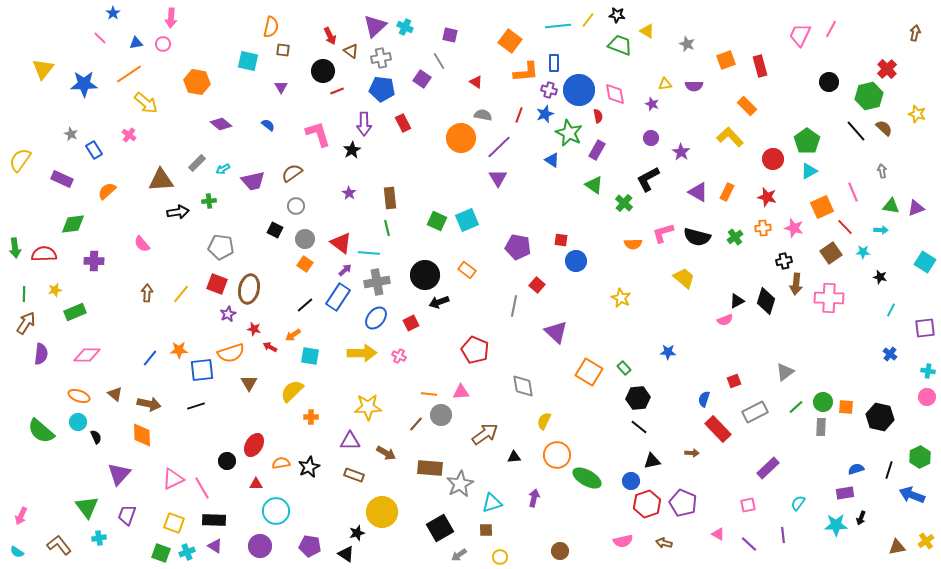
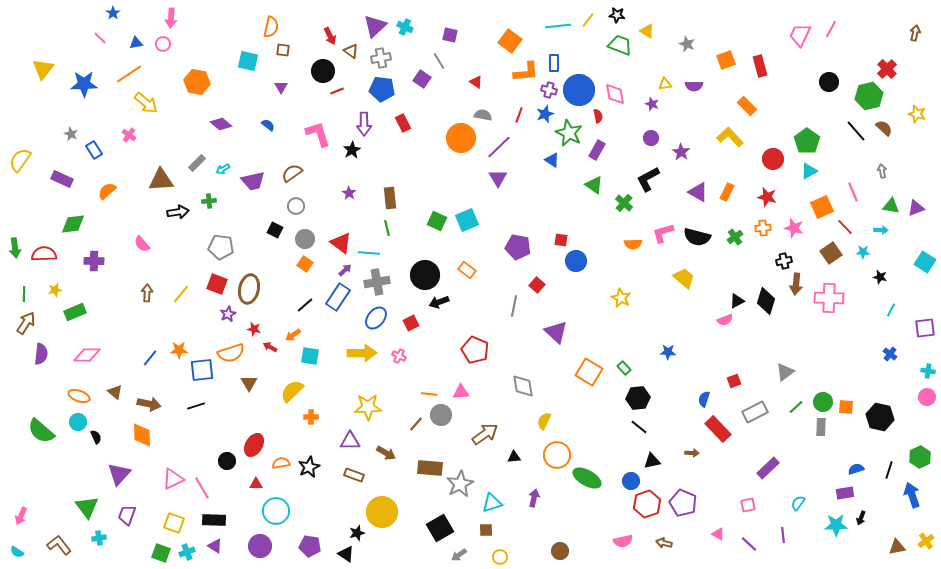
brown triangle at (115, 394): moved 2 px up
blue arrow at (912, 495): rotated 50 degrees clockwise
